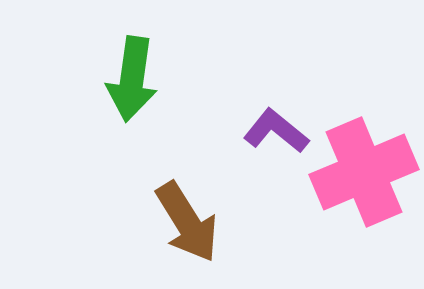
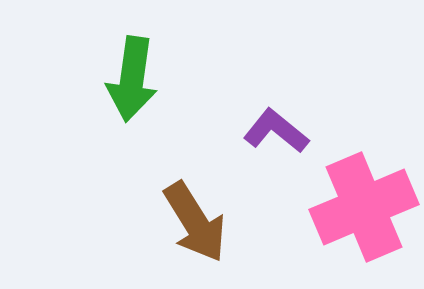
pink cross: moved 35 px down
brown arrow: moved 8 px right
